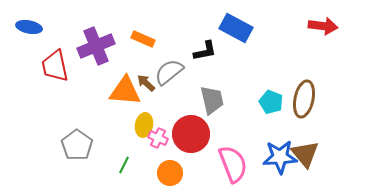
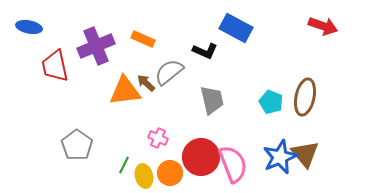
red arrow: rotated 12 degrees clockwise
black L-shape: rotated 35 degrees clockwise
orange triangle: rotated 12 degrees counterclockwise
brown ellipse: moved 1 px right, 2 px up
yellow ellipse: moved 51 px down; rotated 25 degrees counterclockwise
red circle: moved 10 px right, 23 px down
blue star: rotated 20 degrees counterclockwise
